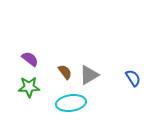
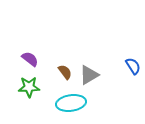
blue semicircle: moved 12 px up
